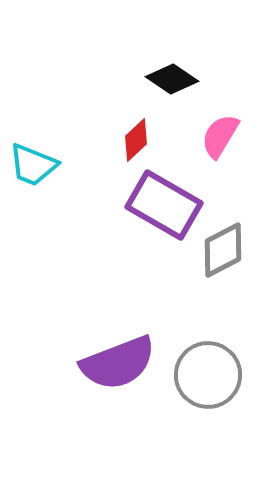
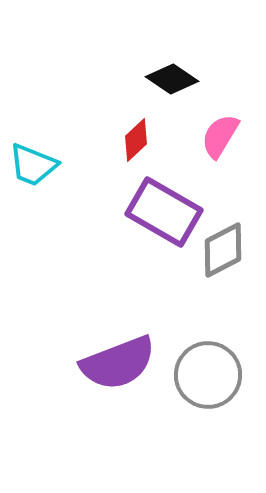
purple rectangle: moved 7 px down
